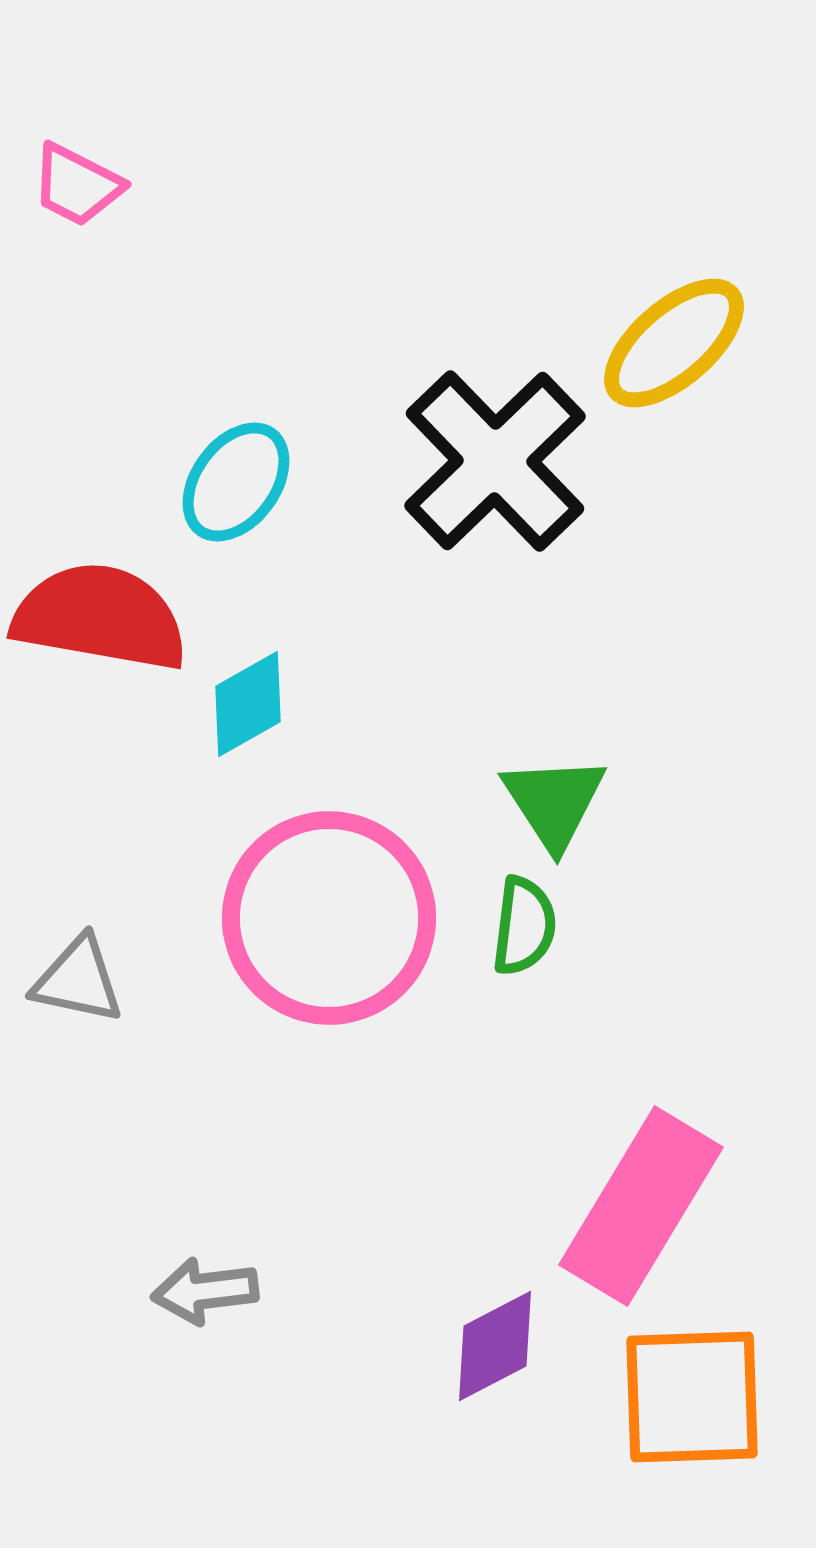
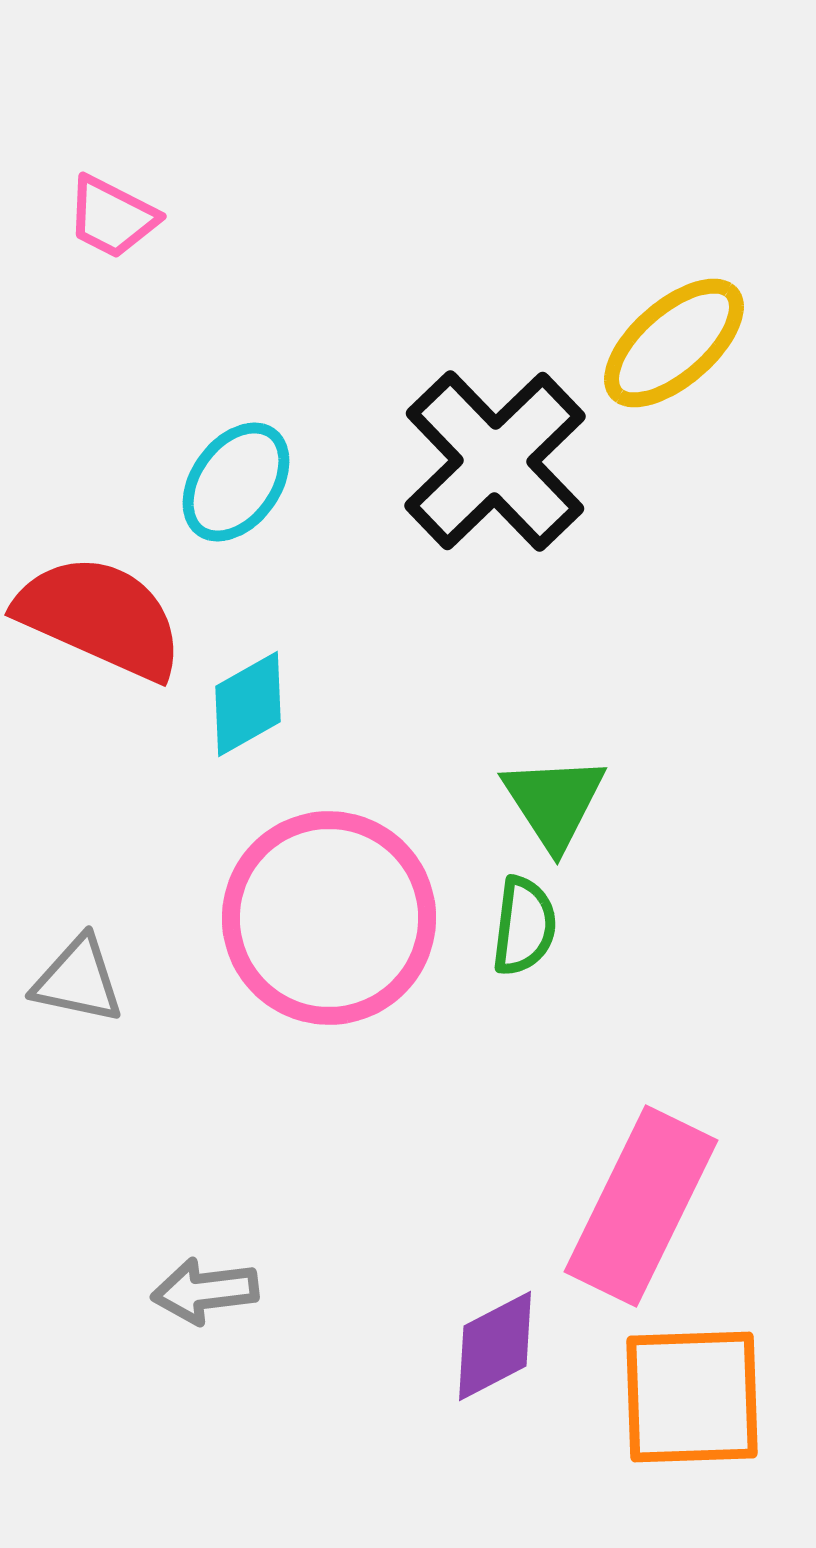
pink trapezoid: moved 35 px right, 32 px down
red semicircle: rotated 14 degrees clockwise
pink rectangle: rotated 5 degrees counterclockwise
